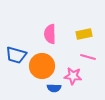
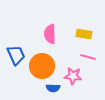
yellow rectangle: rotated 21 degrees clockwise
blue trapezoid: rotated 130 degrees counterclockwise
blue semicircle: moved 1 px left
